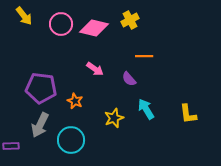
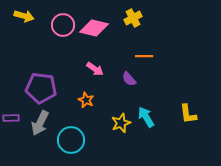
yellow arrow: rotated 36 degrees counterclockwise
yellow cross: moved 3 px right, 2 px up
pink circle: moved 2 px right, 1 px down
orange star: moved 11 px right, 1 px up
cyan arrow: moved 8 px down
yellow star: moved 7 px right, 5 px down
gray arrow: moved 2 px up
purple rectangle: moved 28 px up
